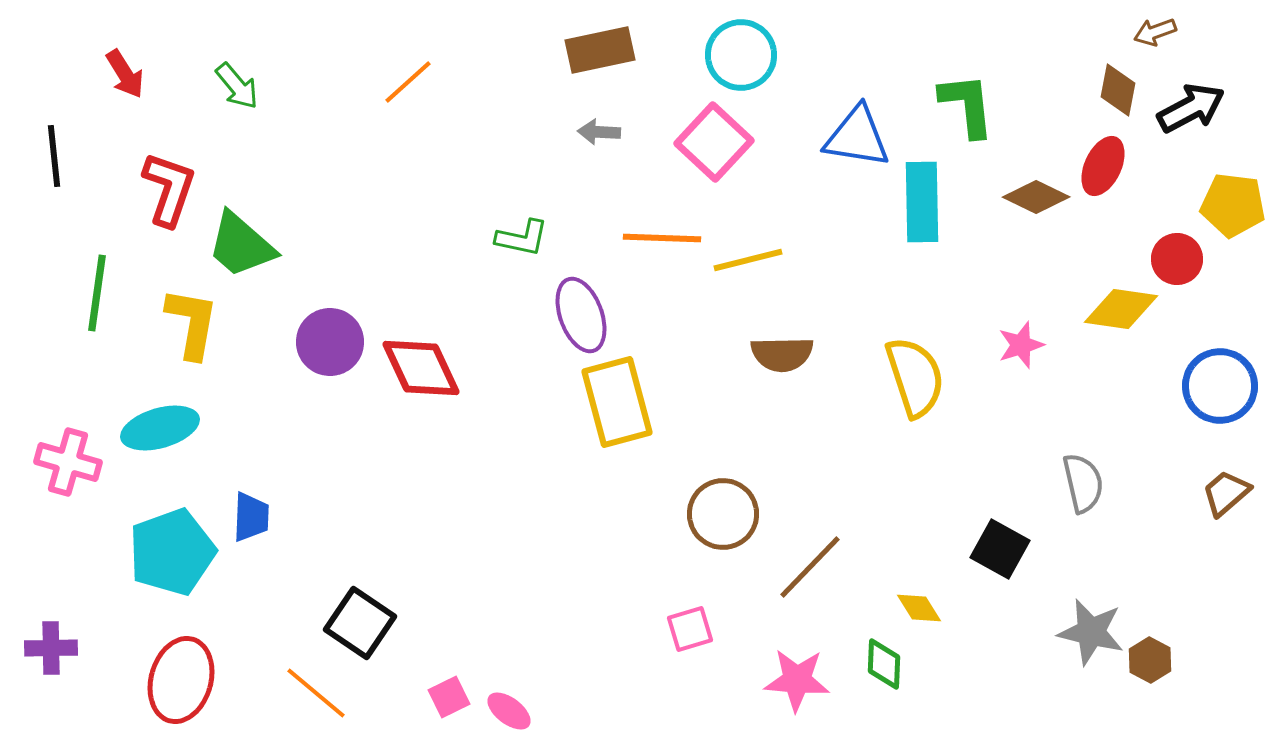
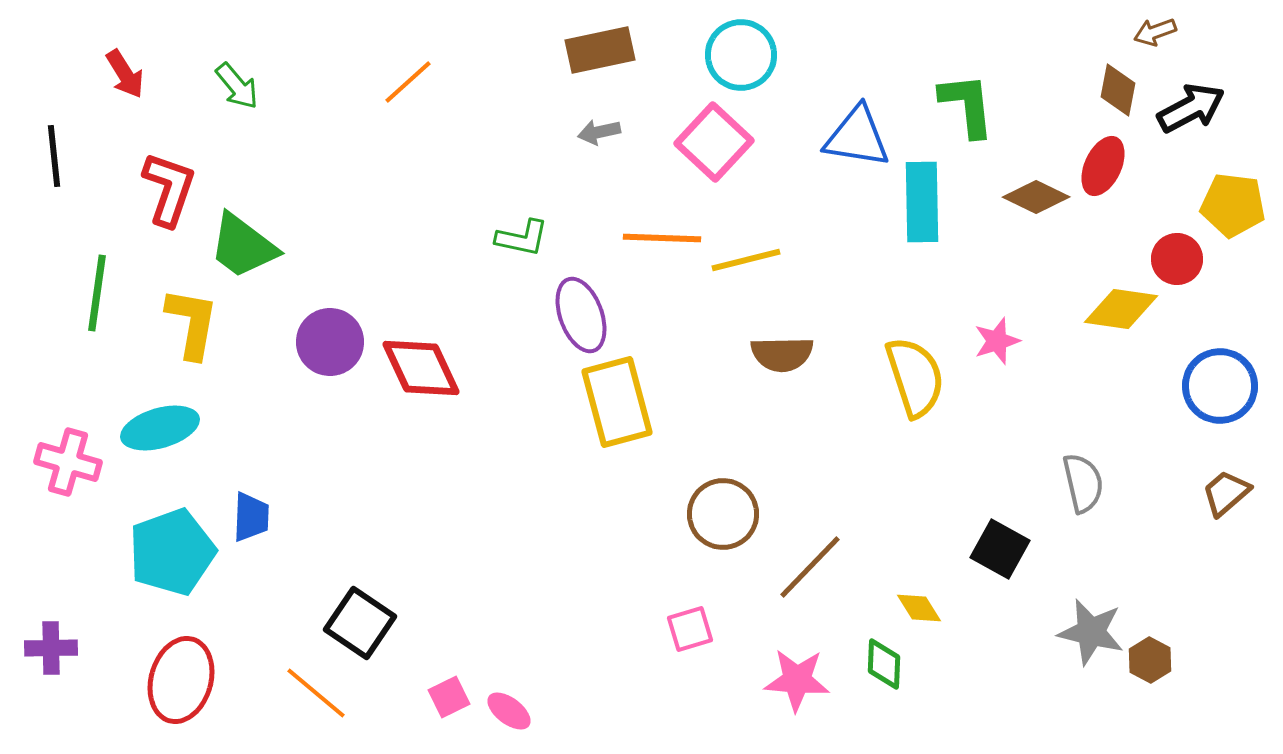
gray arrow at (599, 132): rotated 15 degrees counterclockwise
green trapezoid at (241, 245): moved 2 px right, 1 px down; rotated 4 degrees counterclockwise
yellow line at (748, 260): moved 2 px left
pink star at (1021, 345): moved 24 px left, 4 px up
